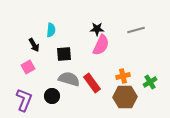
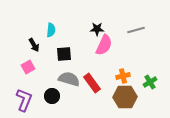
pink semicircle: moved 3 px right
